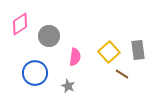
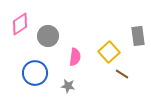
gray circle: moved 1 px left
gray rectangle: moved 14 px up
gray star: rotated 16 degrees counterclockwise
